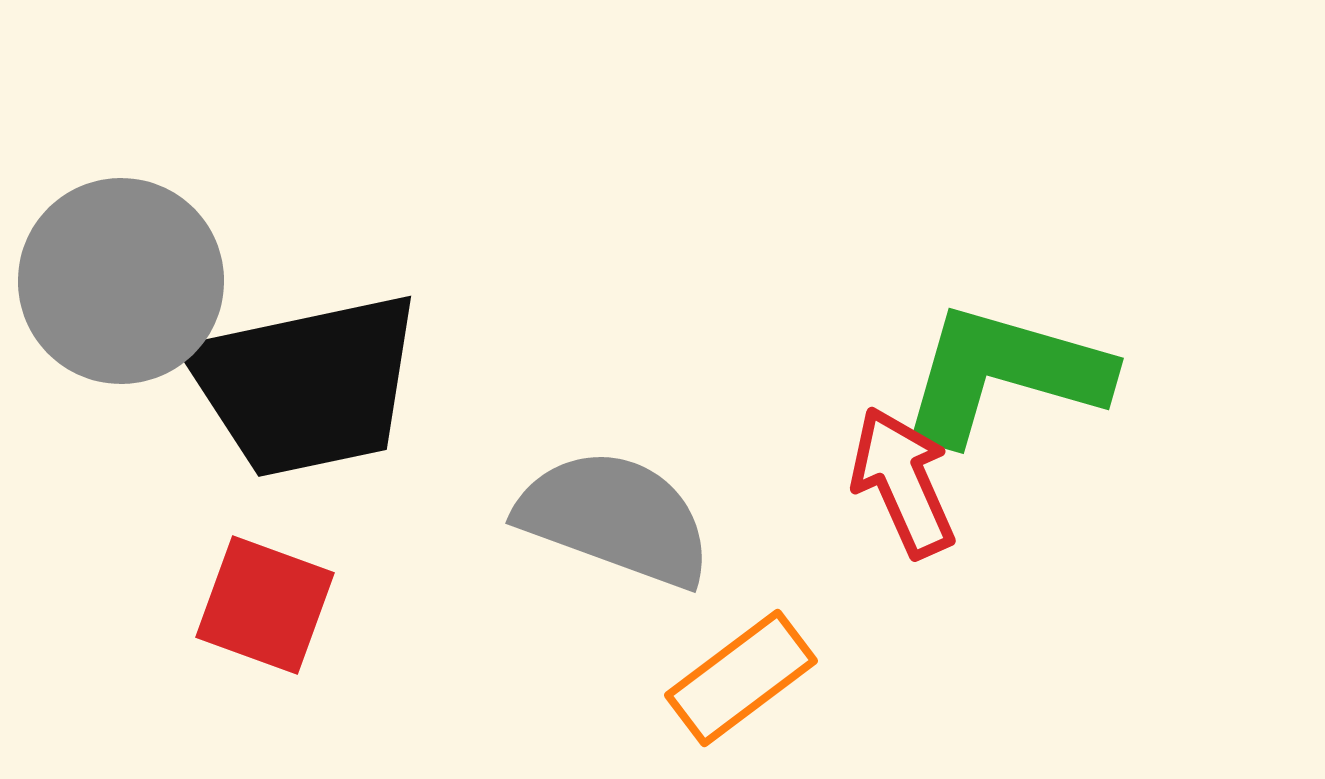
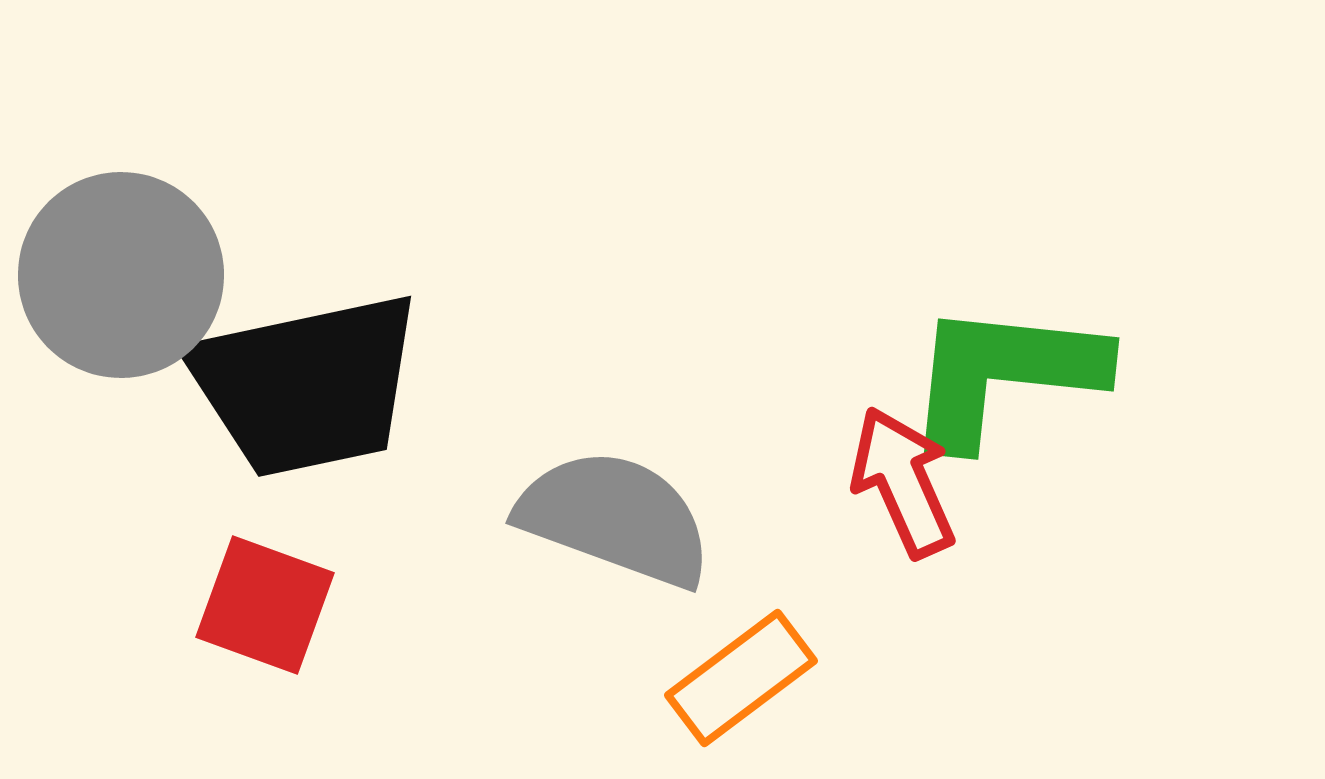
gray circle: moved 6 px up
green L-shape: rotated 10 degrees counterclockwise
